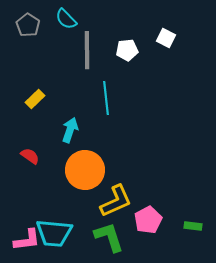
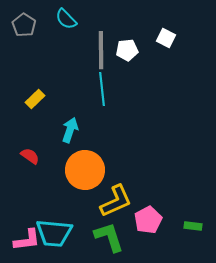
gray pentagon: moved 4 px left
gray line: moved 14 px right
cyan line: moved 4 px left, 9 px up
